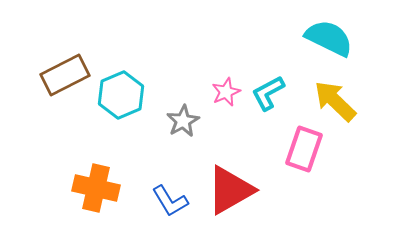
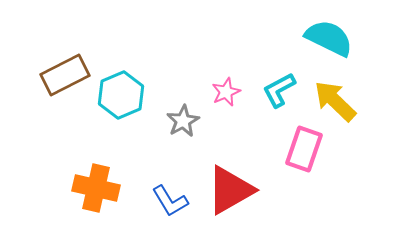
cyan L-shape: moved 11 px right, 3 px up
